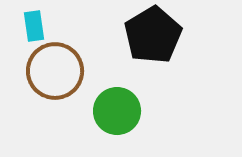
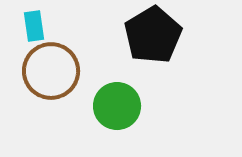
brown circle: moved 4 px left
green circle: moved 5 px up
